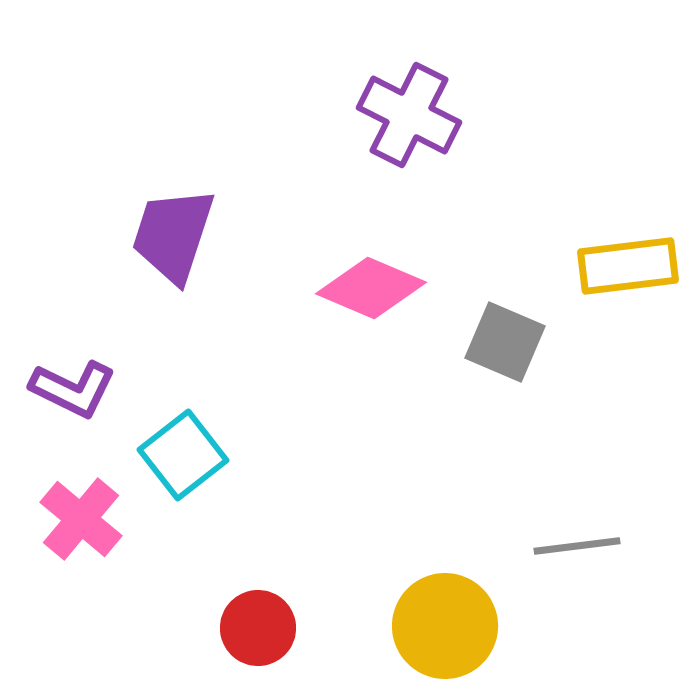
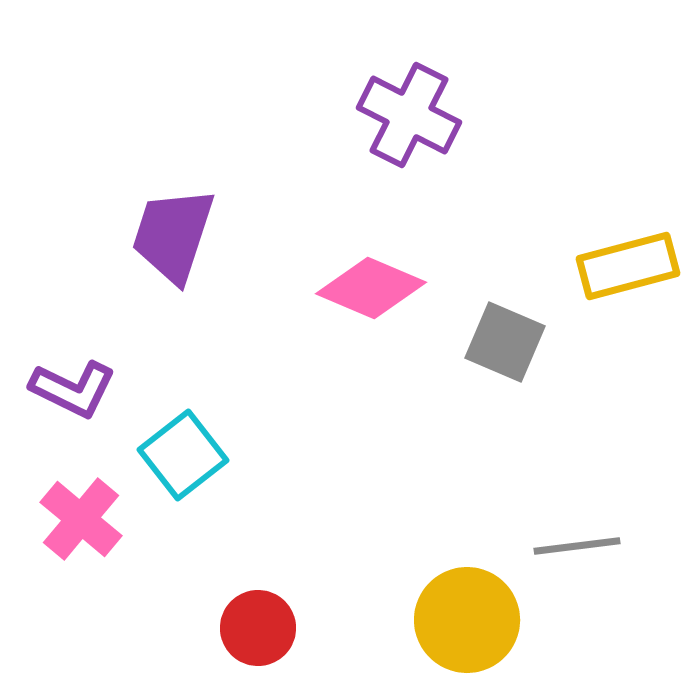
yellow rectangle: rotated 8 degrees counterclockwise
yellow circle: moved 22 px right, 6 px up
